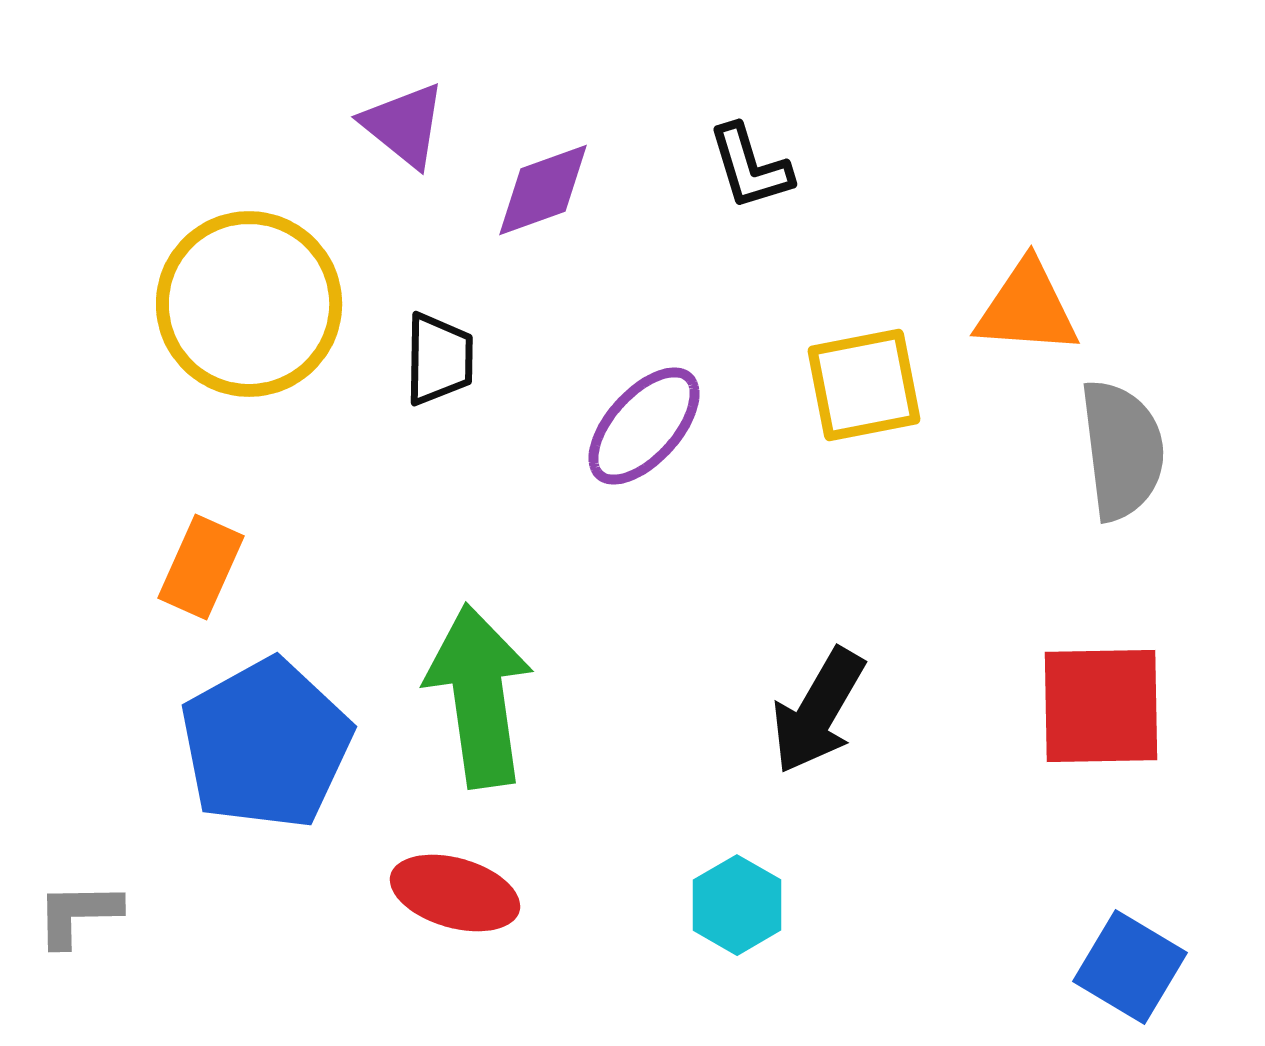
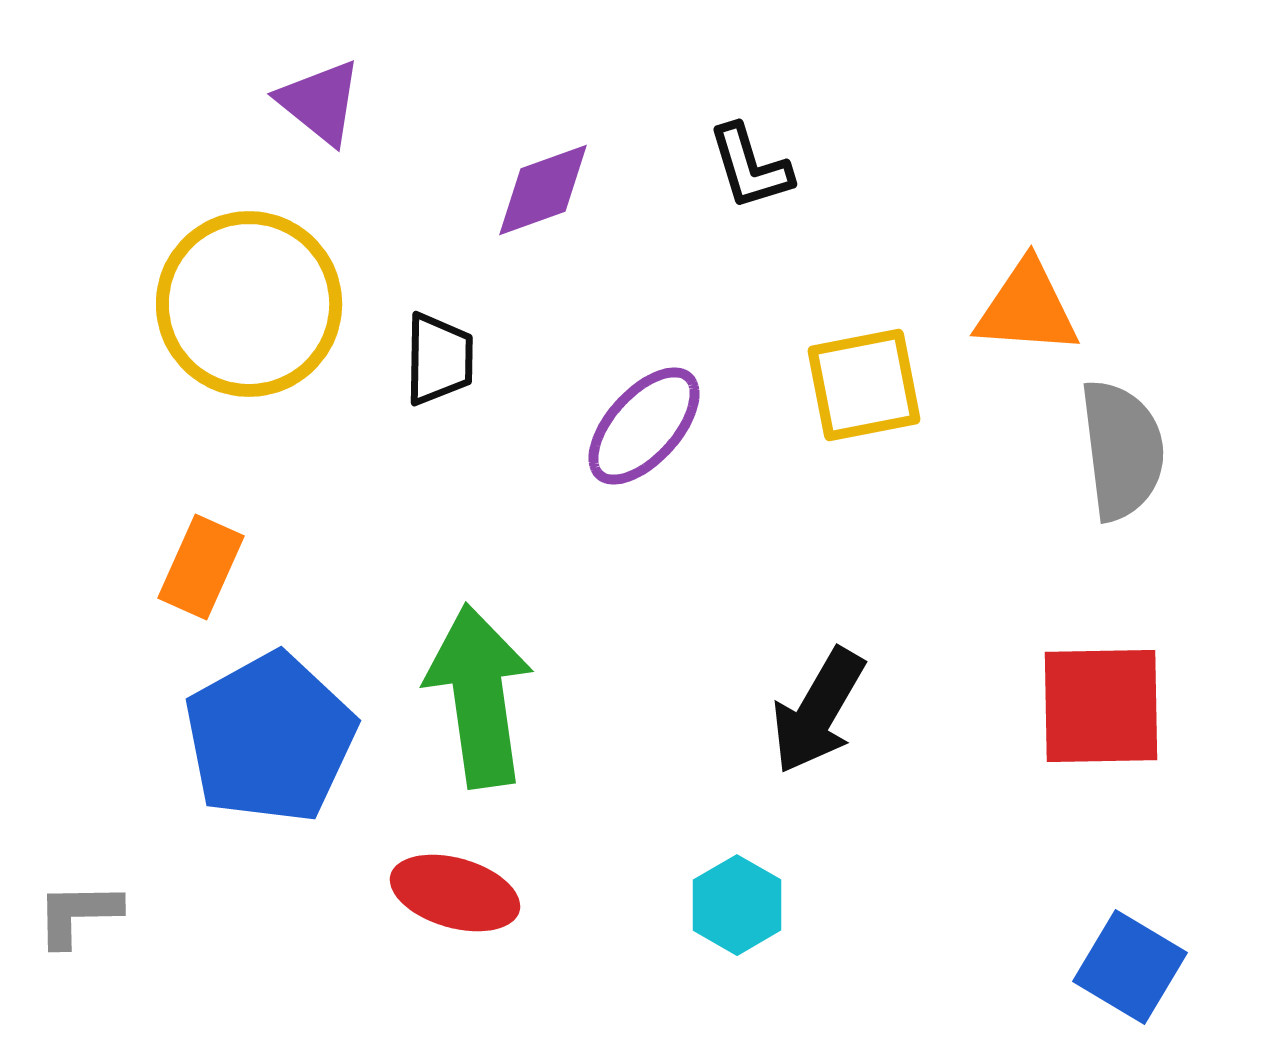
purple triangle: moved 84 px left, 23 px up
blue pentagon: moved 4 px right, 6 px up
